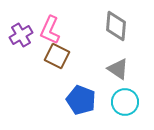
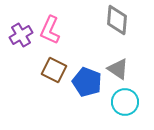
gray diamond: moved 1 px right, 6 px up
brown square: moved 3 px left, 14 px down
blue pentagon: moved 6 px right, 18 px up
